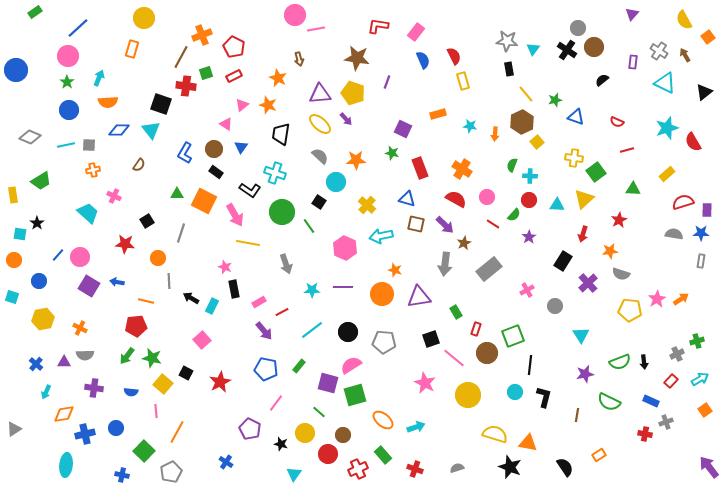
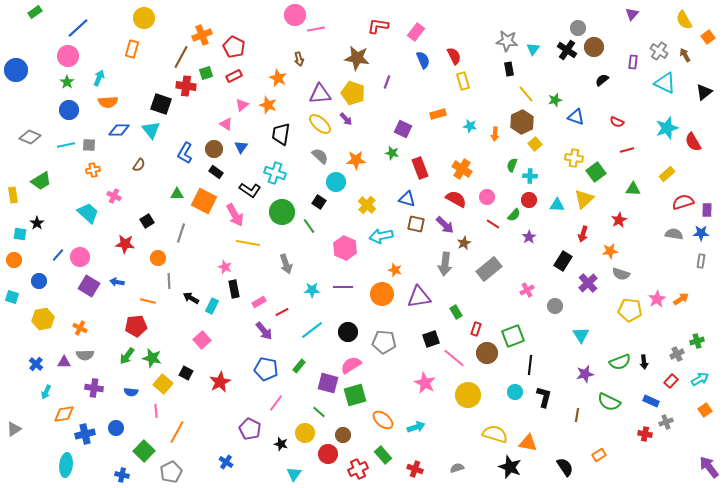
yellow square at (537, 142): moved 2 px left, 2 px down
orange line at (146, 301): moved 2 px right
